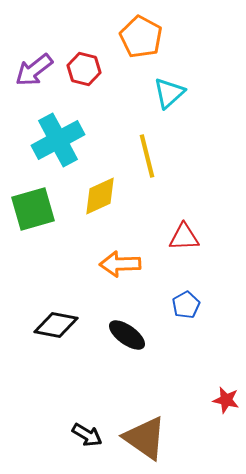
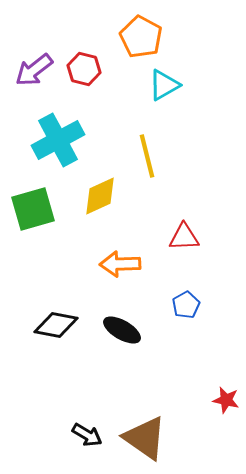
cyan triangle: moved 5 px left, 8 px up; rotated 12 degrees clockwise
black ellipse: moved 5 px left, 5 px up; rotated 6 degrees counterclockwise
